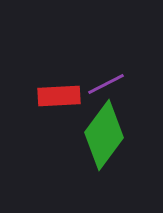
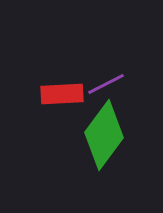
red rectangle: moved 3 px right, 2 px up
